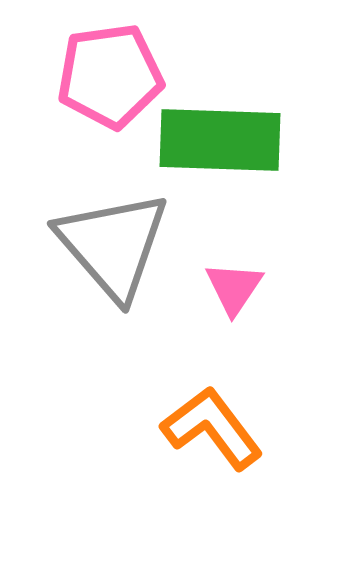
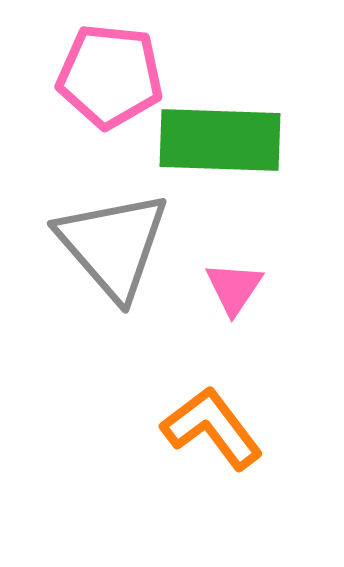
pink pentagon: rotated 14 degrees clockwise
